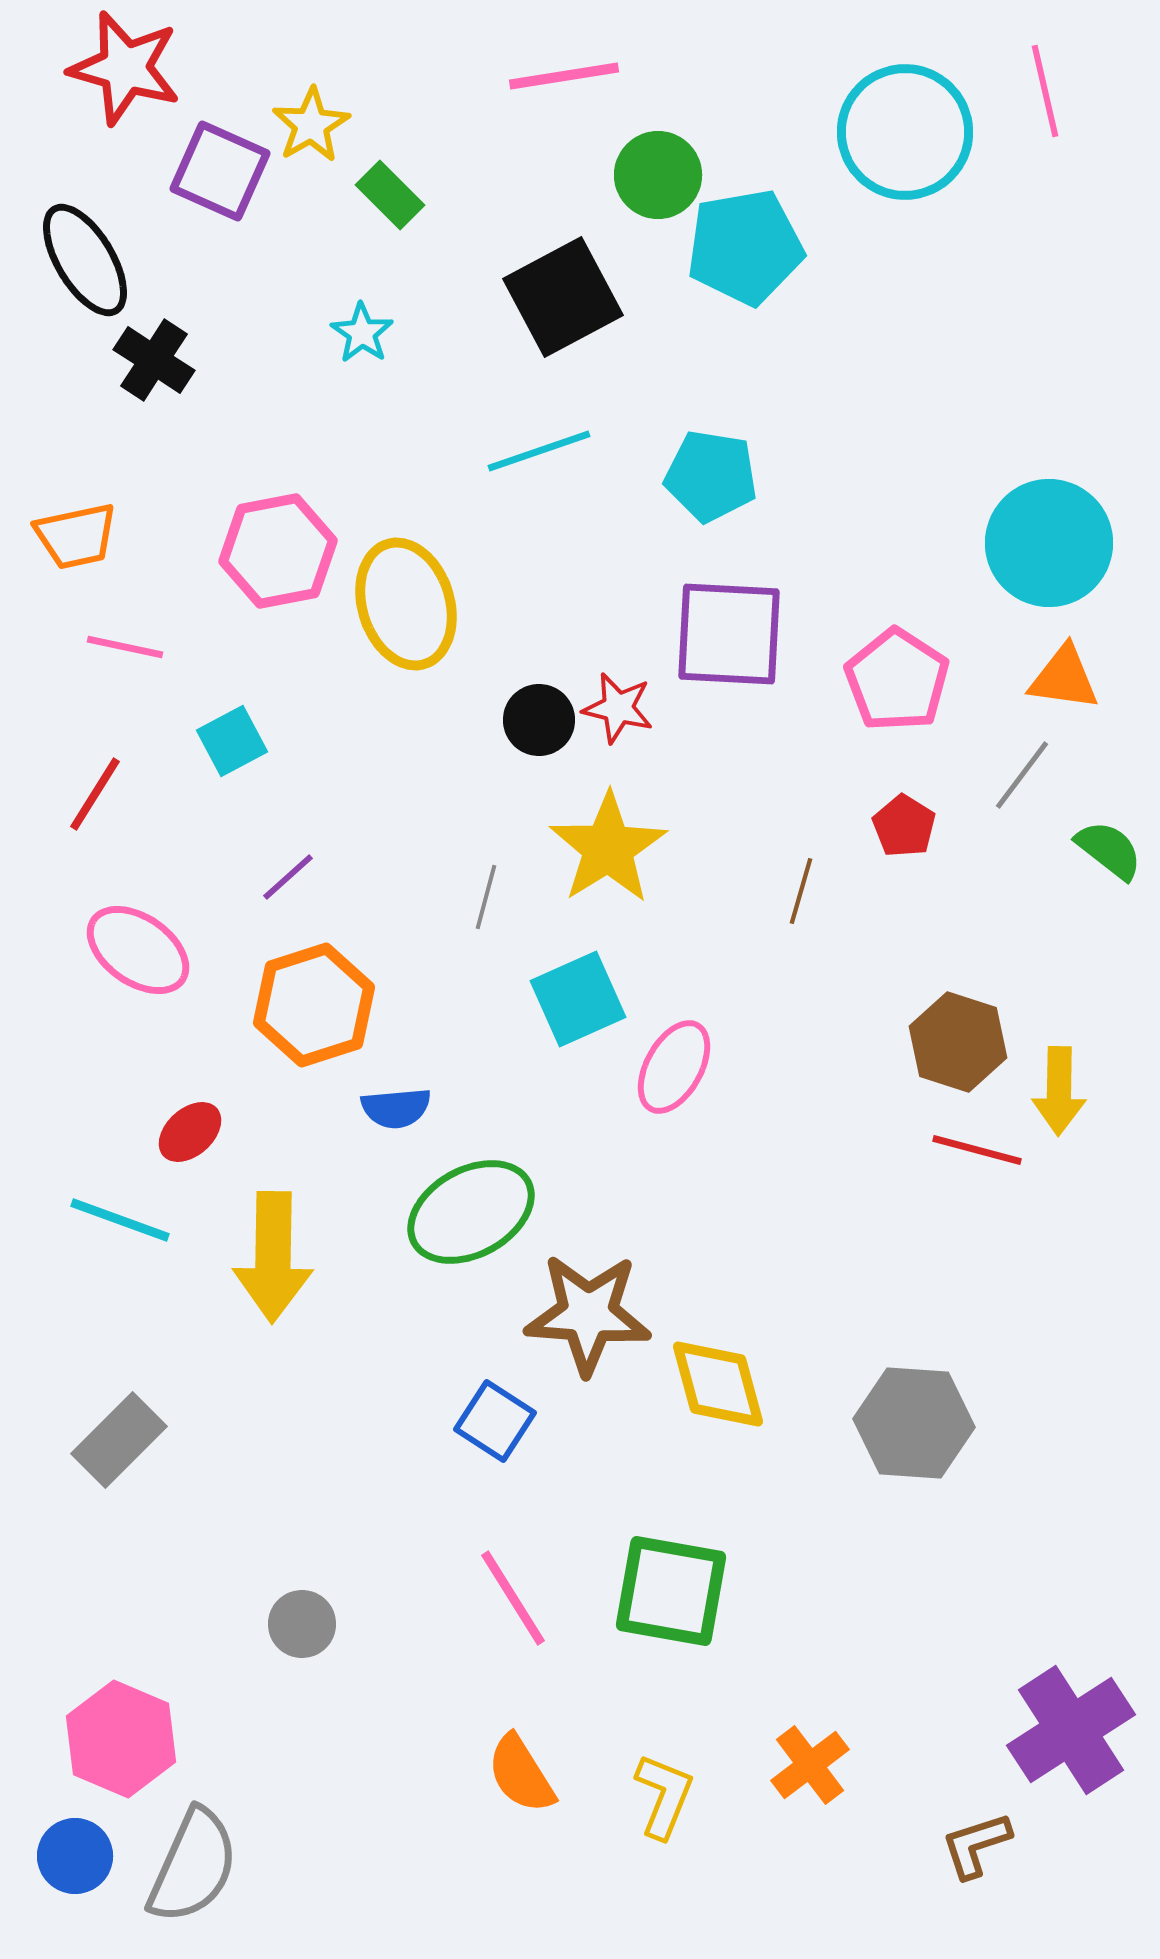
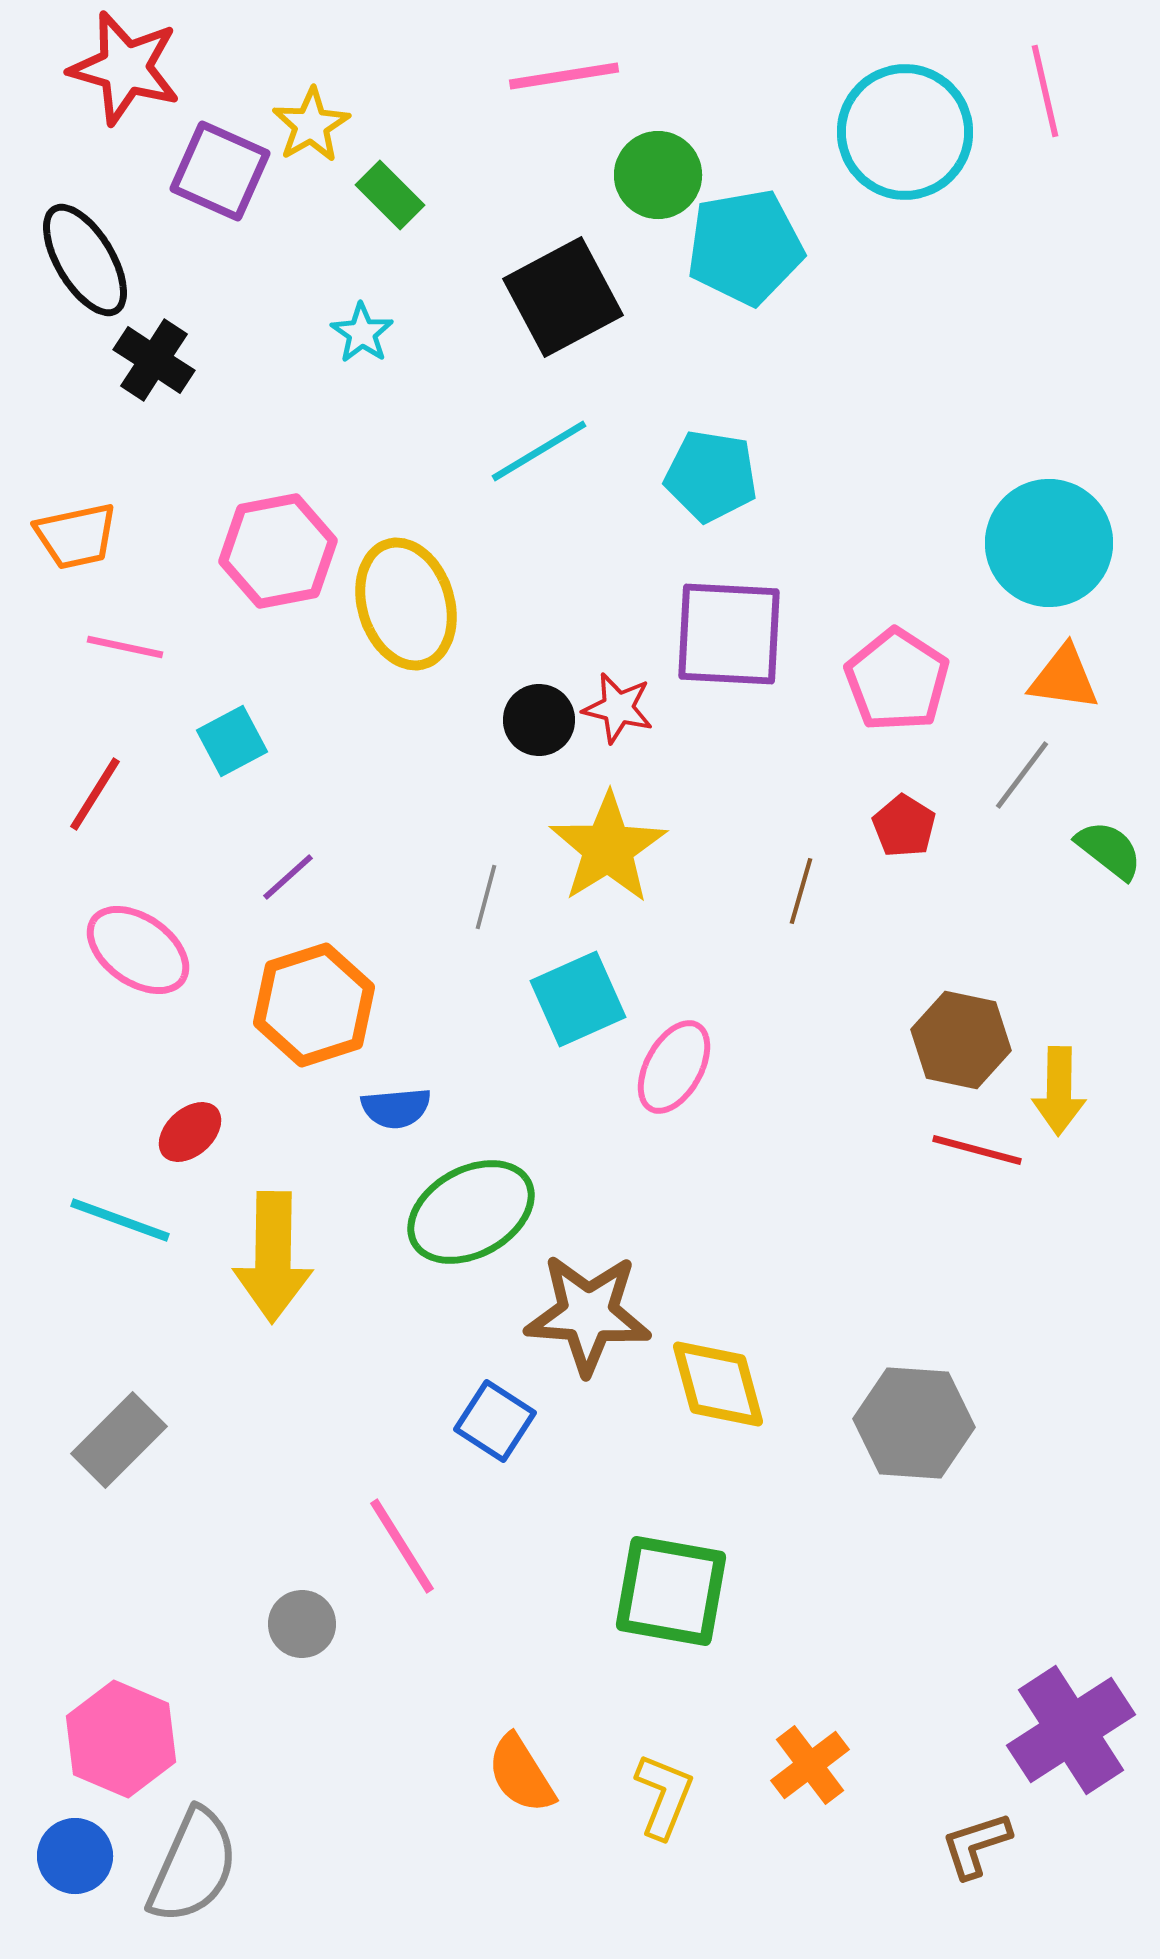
cyan line at (539, 451): rotated 12 degrees counterclockwise
brown hexagon at (958, 1042): moved 3 px right, 2 px up; rotated 6 degrees counterclockwise
pink line at (513, 1598): moved 111 px left, 52 px up
